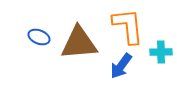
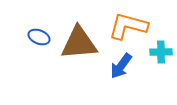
orange L-shape: rotated 69 degrees counterclockwise
